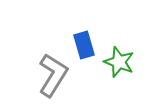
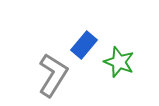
blue rectangle: rotated 56 degrees clockwise
